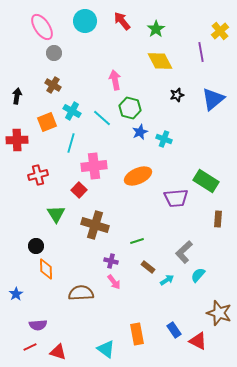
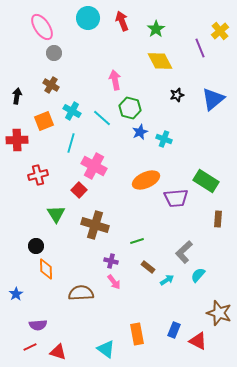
cyan circle at (85, 21): moved 3 px right, 3 px up
red arrow at (122, 21): rotated 18 degrees clockwise
purple line at (201, 52): moved 1 px left, 4 px up; rotated 12 degrees counterclockwise
brown cross at (53, 85): moved 2 px left
orange square at (47, 122): moved 3 px left, 1 px up
pink cross at (94, 166): rotated 35 degrees clockwise
orange ellipse at (138, 176): moved 8 px right, 4 px down
blue rectangle at (174, 330): rotated 56 degrees clockwise
